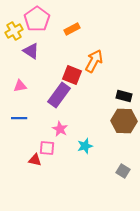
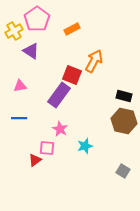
brown hexagon: rotated 10 degrees clockwise
red triangle: rotated 48 degrees counterclockwise
